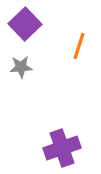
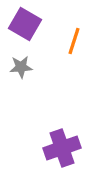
purple square: rotated 16 degrees counterclockwise
orange line: moved 5 px left, 5 px up
